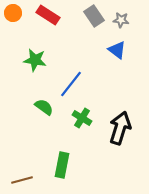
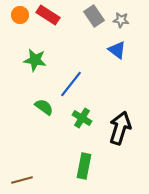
orange circle: moved 7 px right, 2 px down
green rectangle: moved 22 px right, 1 px down
